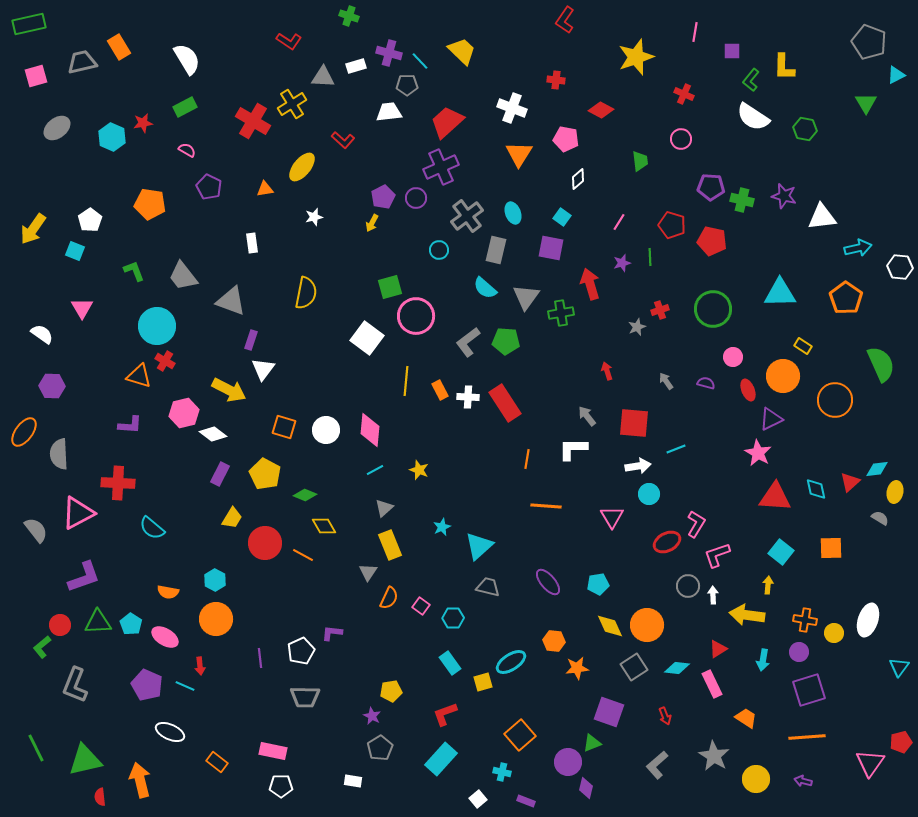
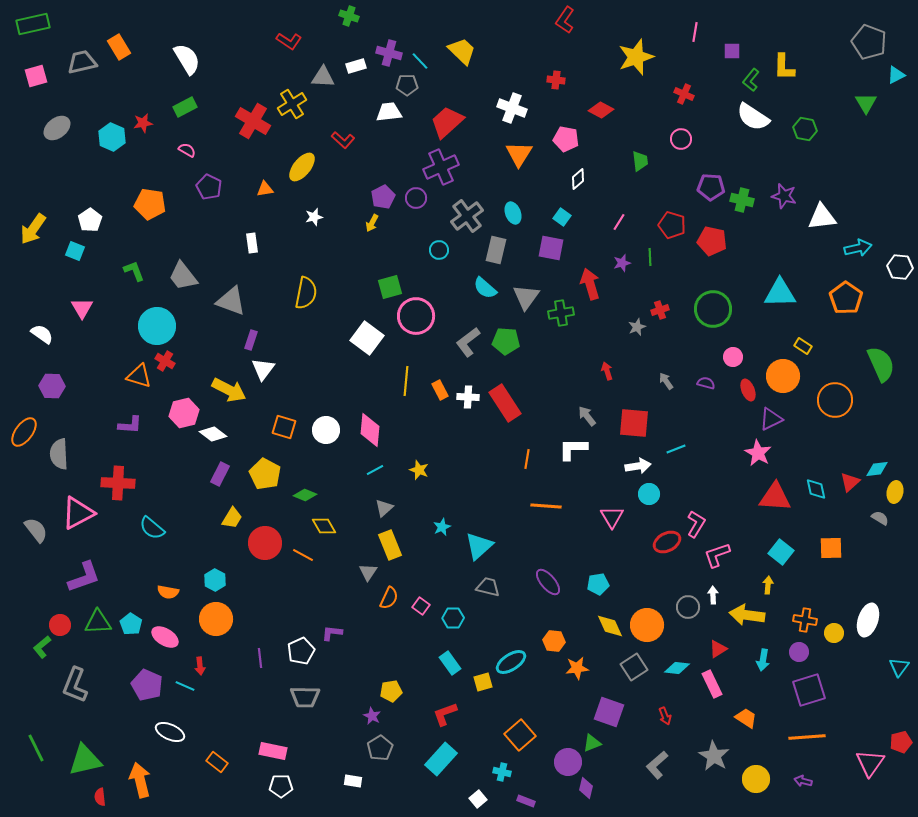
green rectangle at (29, 24): moved 4 px right
gray circle at (688, 586): moved 21 px down
